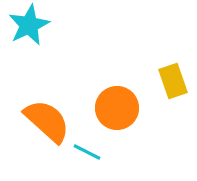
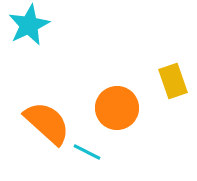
orange semicircle: moved 2 px down
